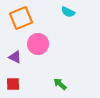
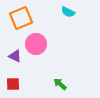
pink circle: moved 2 px left
purple triangle: moved 1 px up
